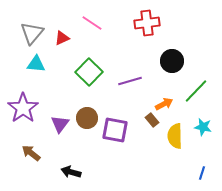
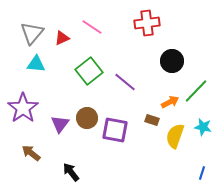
pink line: moved 4 px down
green square: moved 1 px up; rotated 8 degrees clockwise
purple line: moved 5 px left, 1 px down; rotated 55 degrees clockwise
orange arrow: moved 6 px right, 2 px up
brown rectangle: rotated 32 degrees counterclockwise
yellow semicircle: rotated 20 degrees clockwise
black arrow: rotated 36 degrees clockwise
